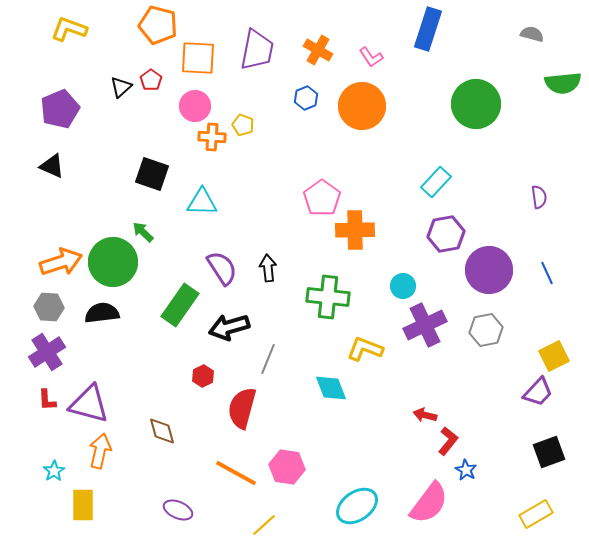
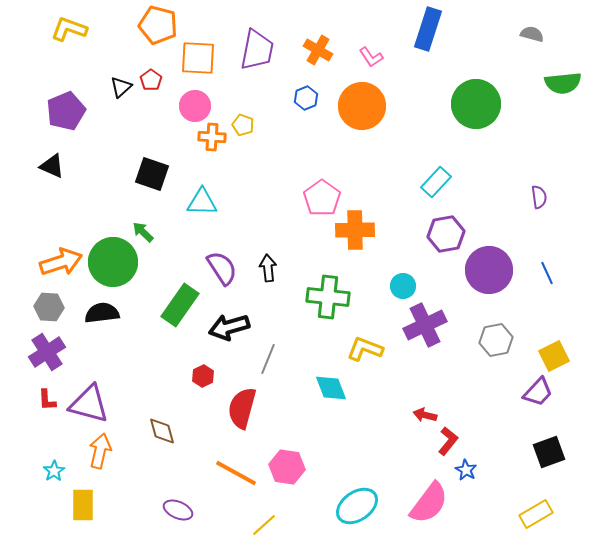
purple pentagon at (60, 109): moved 6 px right, 2 px down
gray hexagon at (486, 330): moved 10 px right, 10 px down
